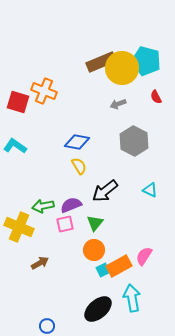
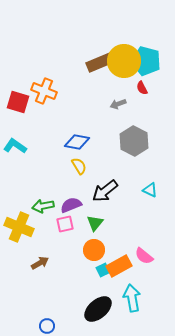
yellow circle: moved 2 px right, 7 px up
red semicircle: moved 14 px left, 9 px up
pink semicircle: rotated 84 degrees counterclockwise
